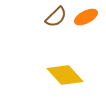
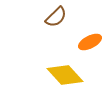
orange ellipse: moved 4 px right, 25 px down
